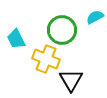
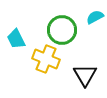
black triangle: moved 14 px right, 5 px up
